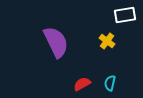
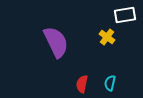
yellow cross: moved 4 px up
red semicircle: rotated 48 degrees counterclockwise
